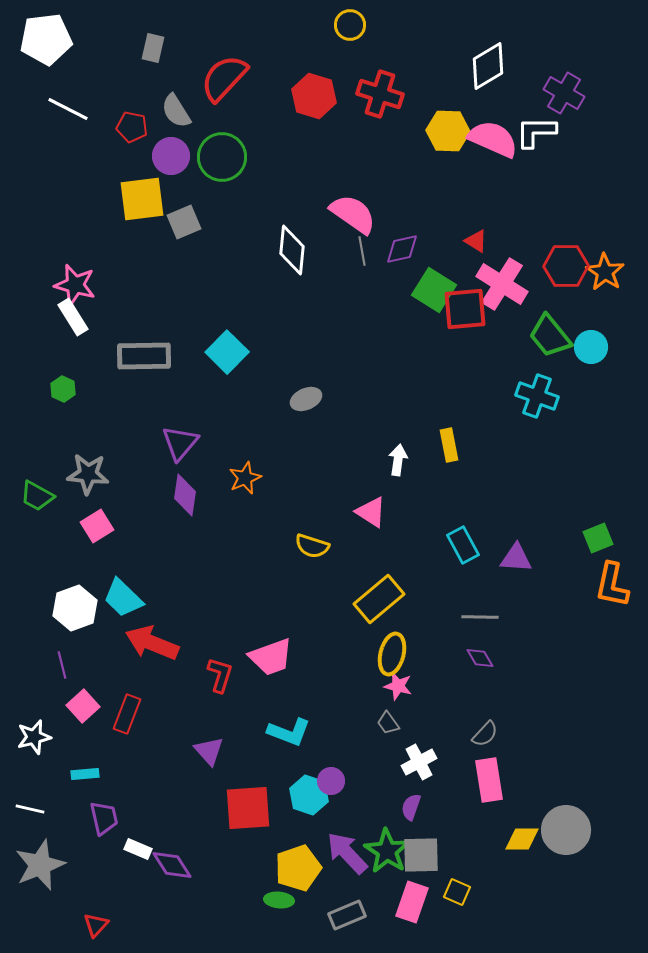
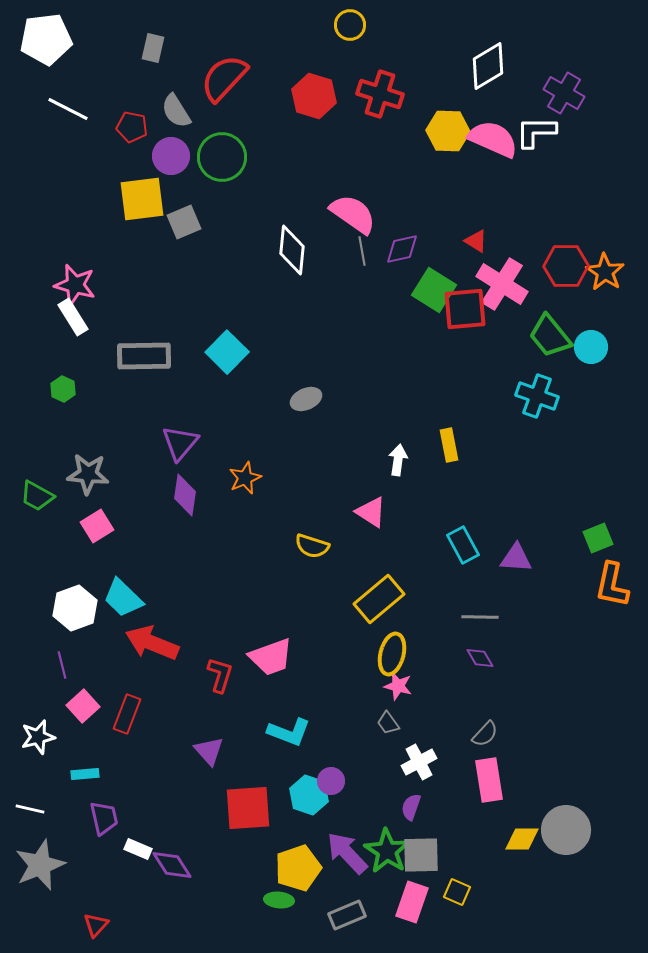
white star at (34, 737): moved 4 px right
